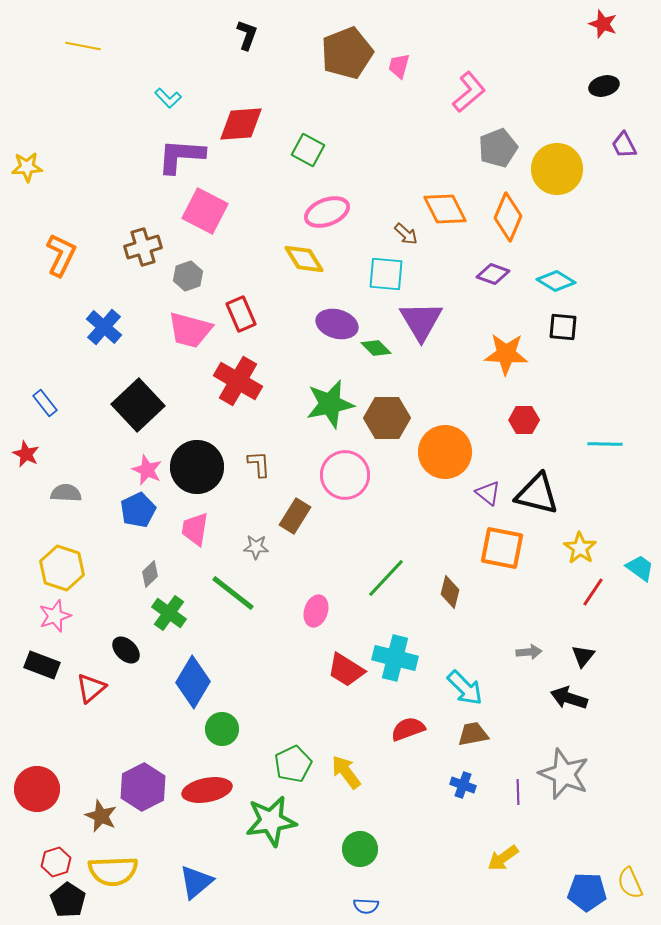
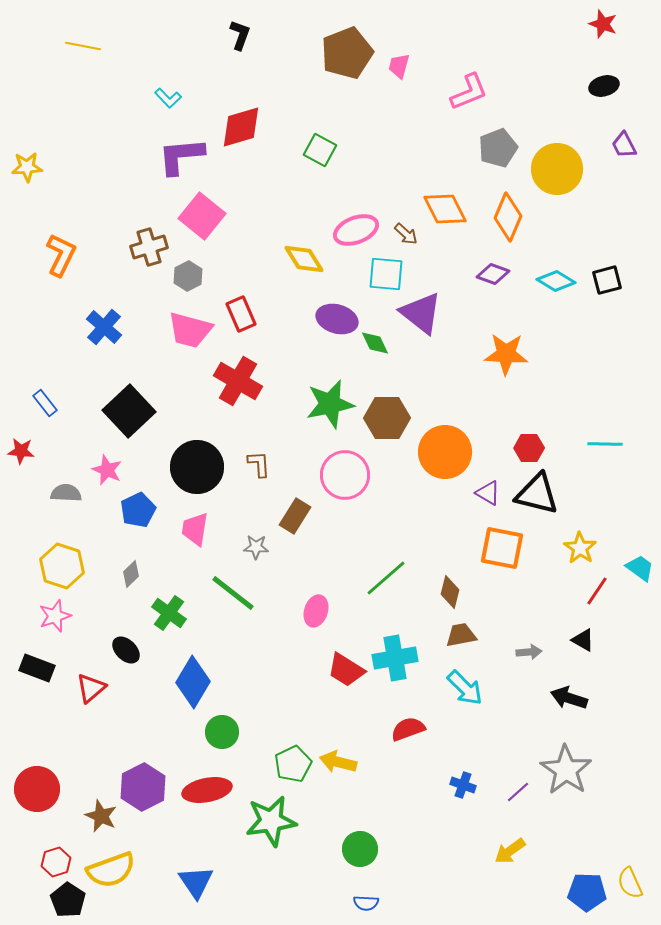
black L-shape at (247, 35): moved 7 px left
pink L-shape at (469, 92): rotated 18 degrees clockwise
red diamond at (241, 124): moved 3 px down; rotated 12 degrees counterclockwise
green square at (308, 150): moved 12 px right
purple L-shape at (181, 156): rotated 9 degrees counterclockwise
pink square at (205, 211): moved 3 px left, 5 px down; rotated 12 degrees clockwise
pink ellipse at (327, 212): moved 29 px right, 18 px down
brown cross at (143, 247): moved 6 px right
gray hexagon at (188, 276): rotated 8 degrees counterclockwise
purple triangle at (421, 321): moved 8 px up; rotated 21 degrees counterclockwise
purple ellipse at (337, 324): moved 5 px up
black square at (563, 327): moved 44 px right, 47 px up; rotated 20 degrees counterclockwise
green diamond at (376, 348): moved 1 px left, 5 px up; rotated 20 degrees clockwise
black square at (138, 405): moved 9 px left, 6 px down
red hexagon at (524, 420): moved 5 px right, 28 px down
red star at (26, 454): moved 5 px left, 3 px up; rotated 20 degrees counterclockwise
pink star at (147, 470): moved 40 px left
purple triangle at (488, 493): rotated 8 degrees counterclockwise
yellow hexagon at (62, 568): moved 2 px up
gray diamond at (150, 574): moved 19 px left
green line at (386, 578): rotated 6 degrees clockwise
red line at (593, 592): moved 4 px right, 1 px up
black triangle at (583, 656): moved 16 px up; rotated 40 degrees counterclockwise
cyan cross at (395, 658): rotated 24 degrees counterclockwise
black rectangle at (42, 665): moved 5 px left, 3 px down
green circle at (222, 729): moved 3 px down
brown trapezoid at (473, 734): moved 12 px left, 99 px up
yellow arrow at (346, 772): moved 8 px left, 10 px up; rotated 39 degrees counterclockwise
gray star at (564, 774): moved 2 px right, 4 px up; rotated 12 degrees clockwise
purple line at (518, 792): rotated 50 degrees clockwise
yellow arrow at (503, 858): moved 7 px right, 7 px up
yellow semicircle at (113, 871): moved 2 px left, 1 px up; rotated 18 degrees counterclockwise
blue triangle at (196, 882): rotated 24 degrees counterclockwise
blue semicircle at (366, 906): moved 3 px up
